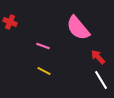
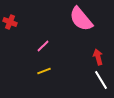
pink semicircle: moved 3 px right, 9 px up
pink line: rotated 64 degrees counterclockwise
red arrow: rotated 28 degrees clockwise
yellow line: rotated 48 degrees counterclockwise
